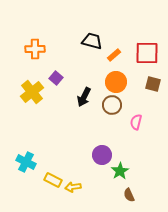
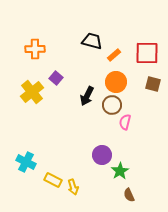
black arrow: moved 3 px right, 1 px up
pink semicircle: moved 11 px left
yellow arrow: rotated 98 degrees counterclockwise
